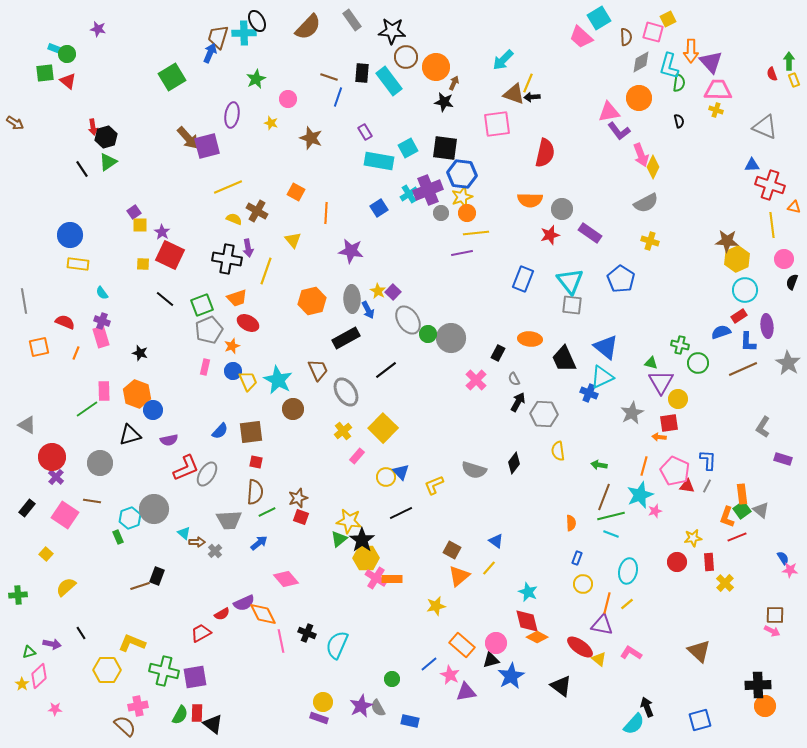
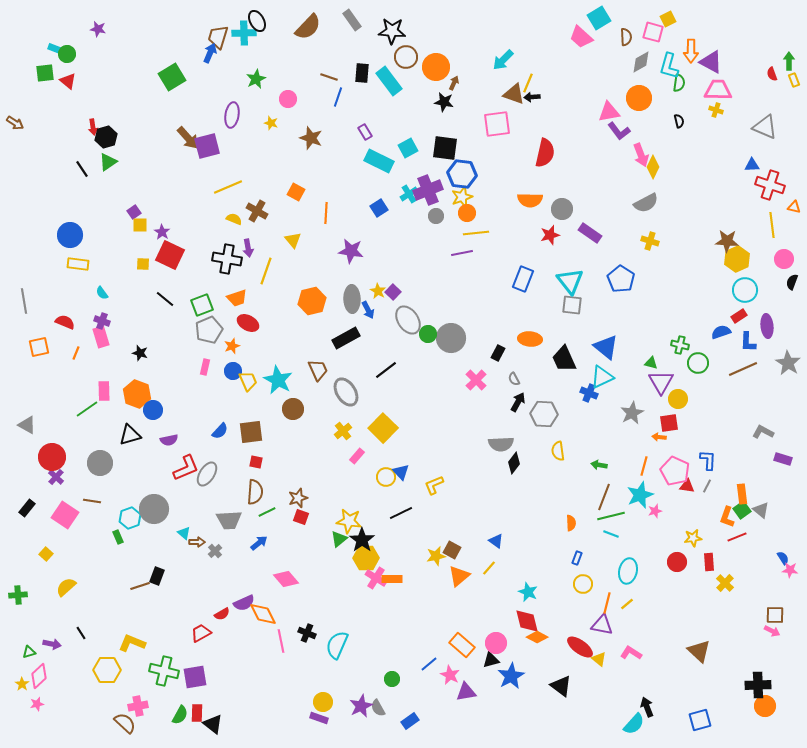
purple triangle at (711, 62): rotated 20 degrees counterclockwise
cyan rectangle at (379, 161): rotated 16 degrees clockwise
gray circle at (441, 213): moved 5 px left, 3 px down
gray L-shape at (763, 427): moved 5 px down; rotated 85 degrees clockwise
gray semicircle at (474, 470): moved 27 px right, 26 px up; rotated 20 degrees counterclockwise
yellow star at (436, 606): moved 50 px up
pink star at (55, 709): moved 18 px left, 5 px up; rotated 16 degrees counterclockwise
blue rectangle at (410, 721): rotated 48 degrees counterclockwise
brown semicircle at (125, 726): moved 3 px up
